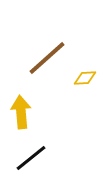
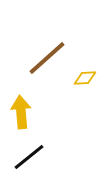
black line: moved 2 px left, 1 px up
